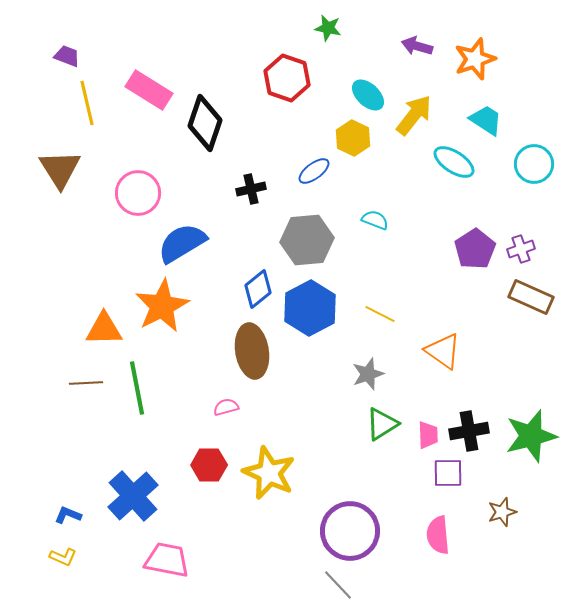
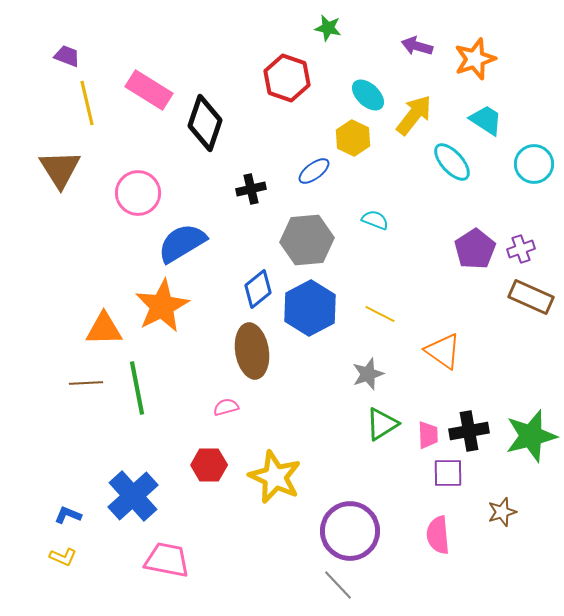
cyan ellipse at (454, 162): moved 2 px left; rotated 15 degrees clockwise
yellow star at (269, 473): moved 6 px right, 4 px down
